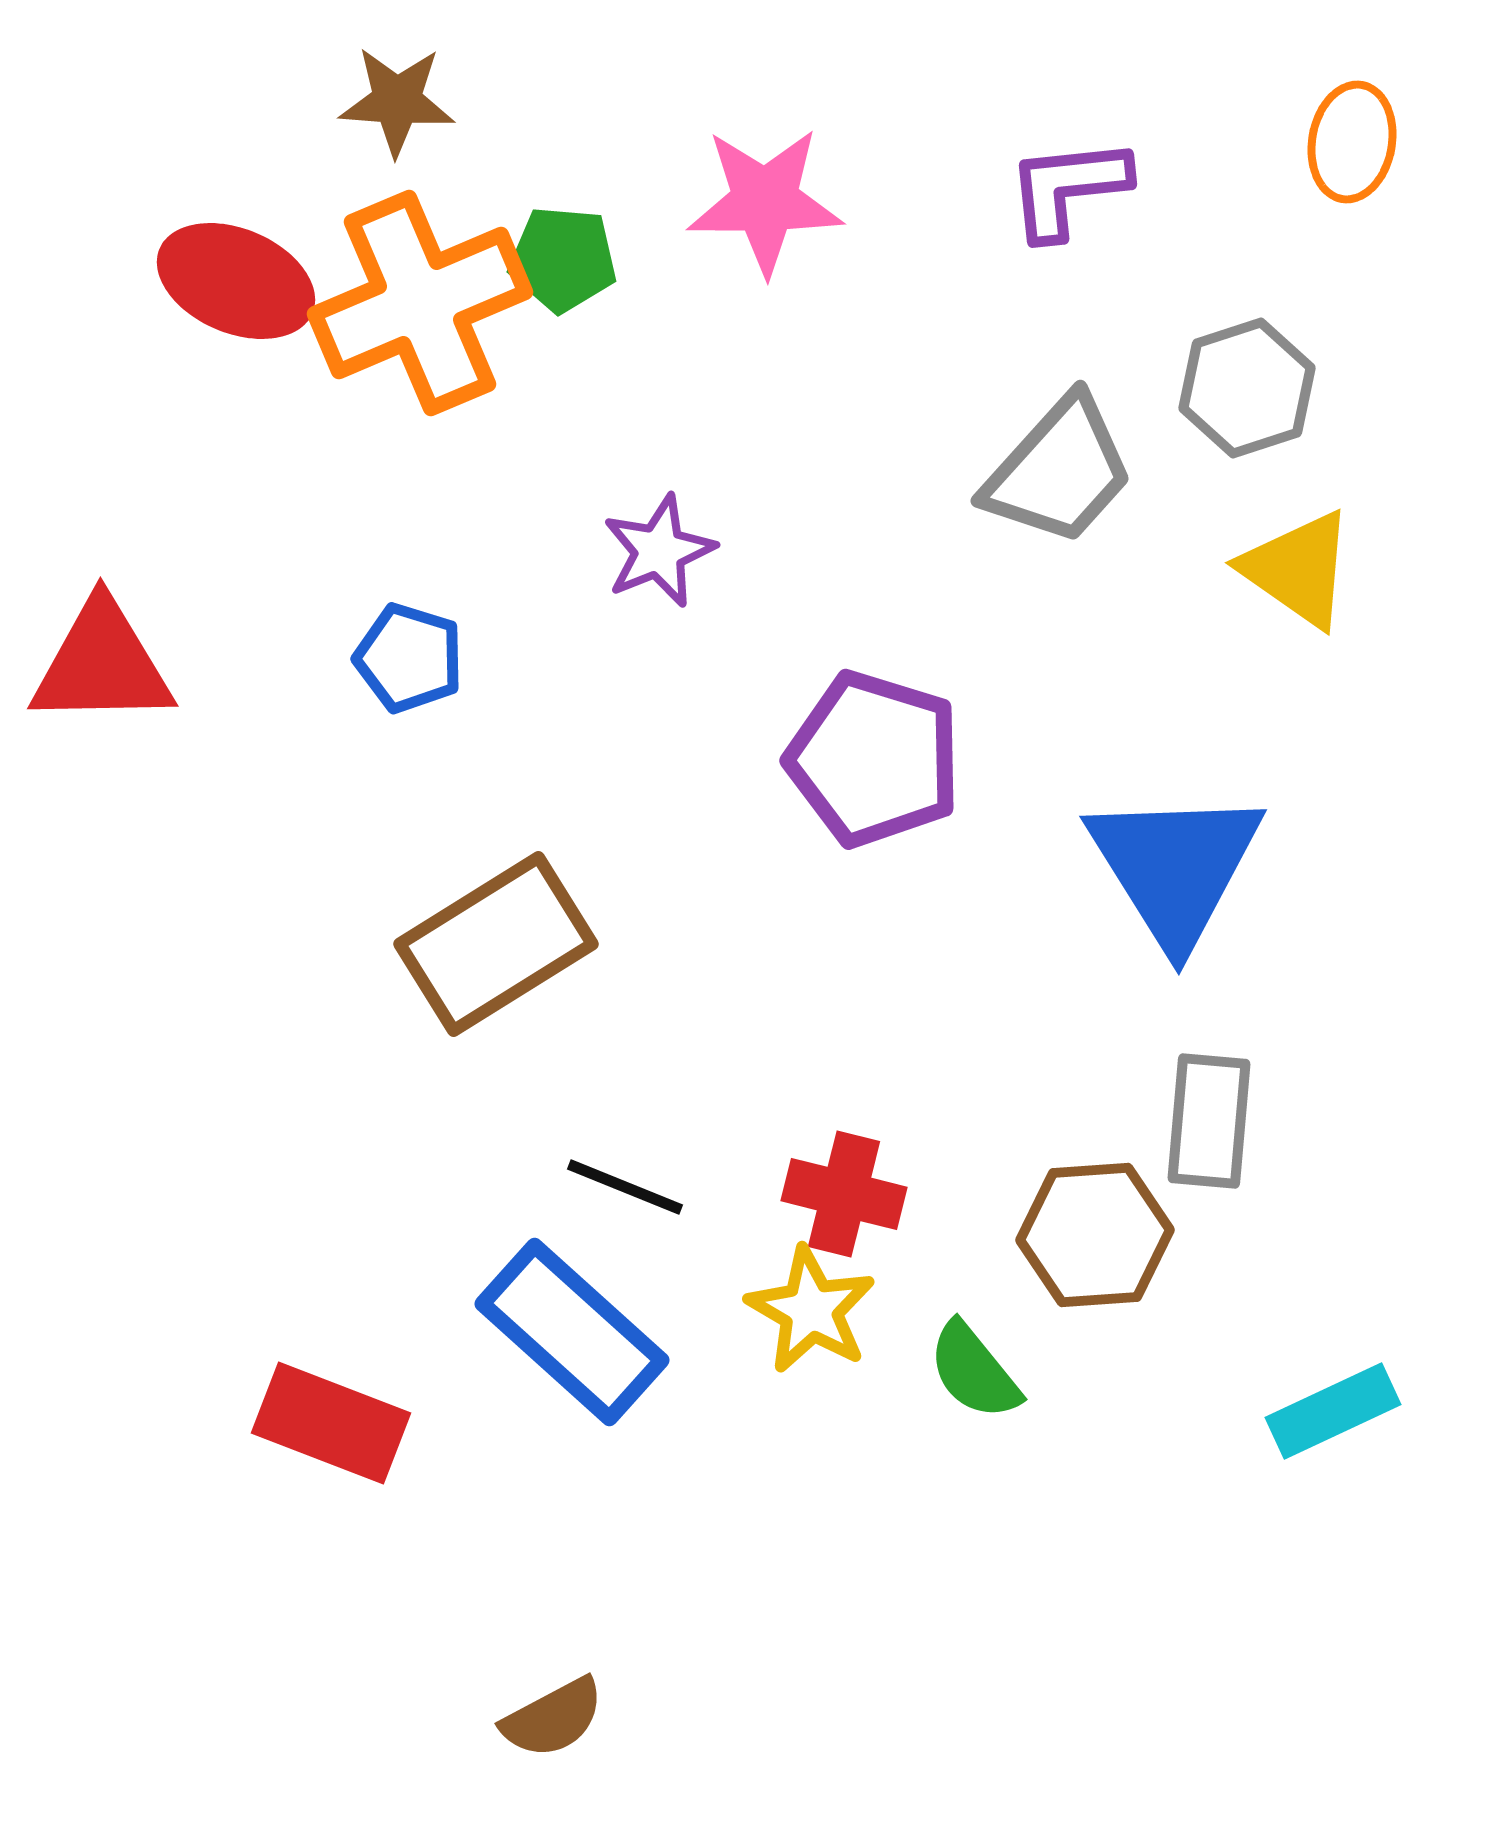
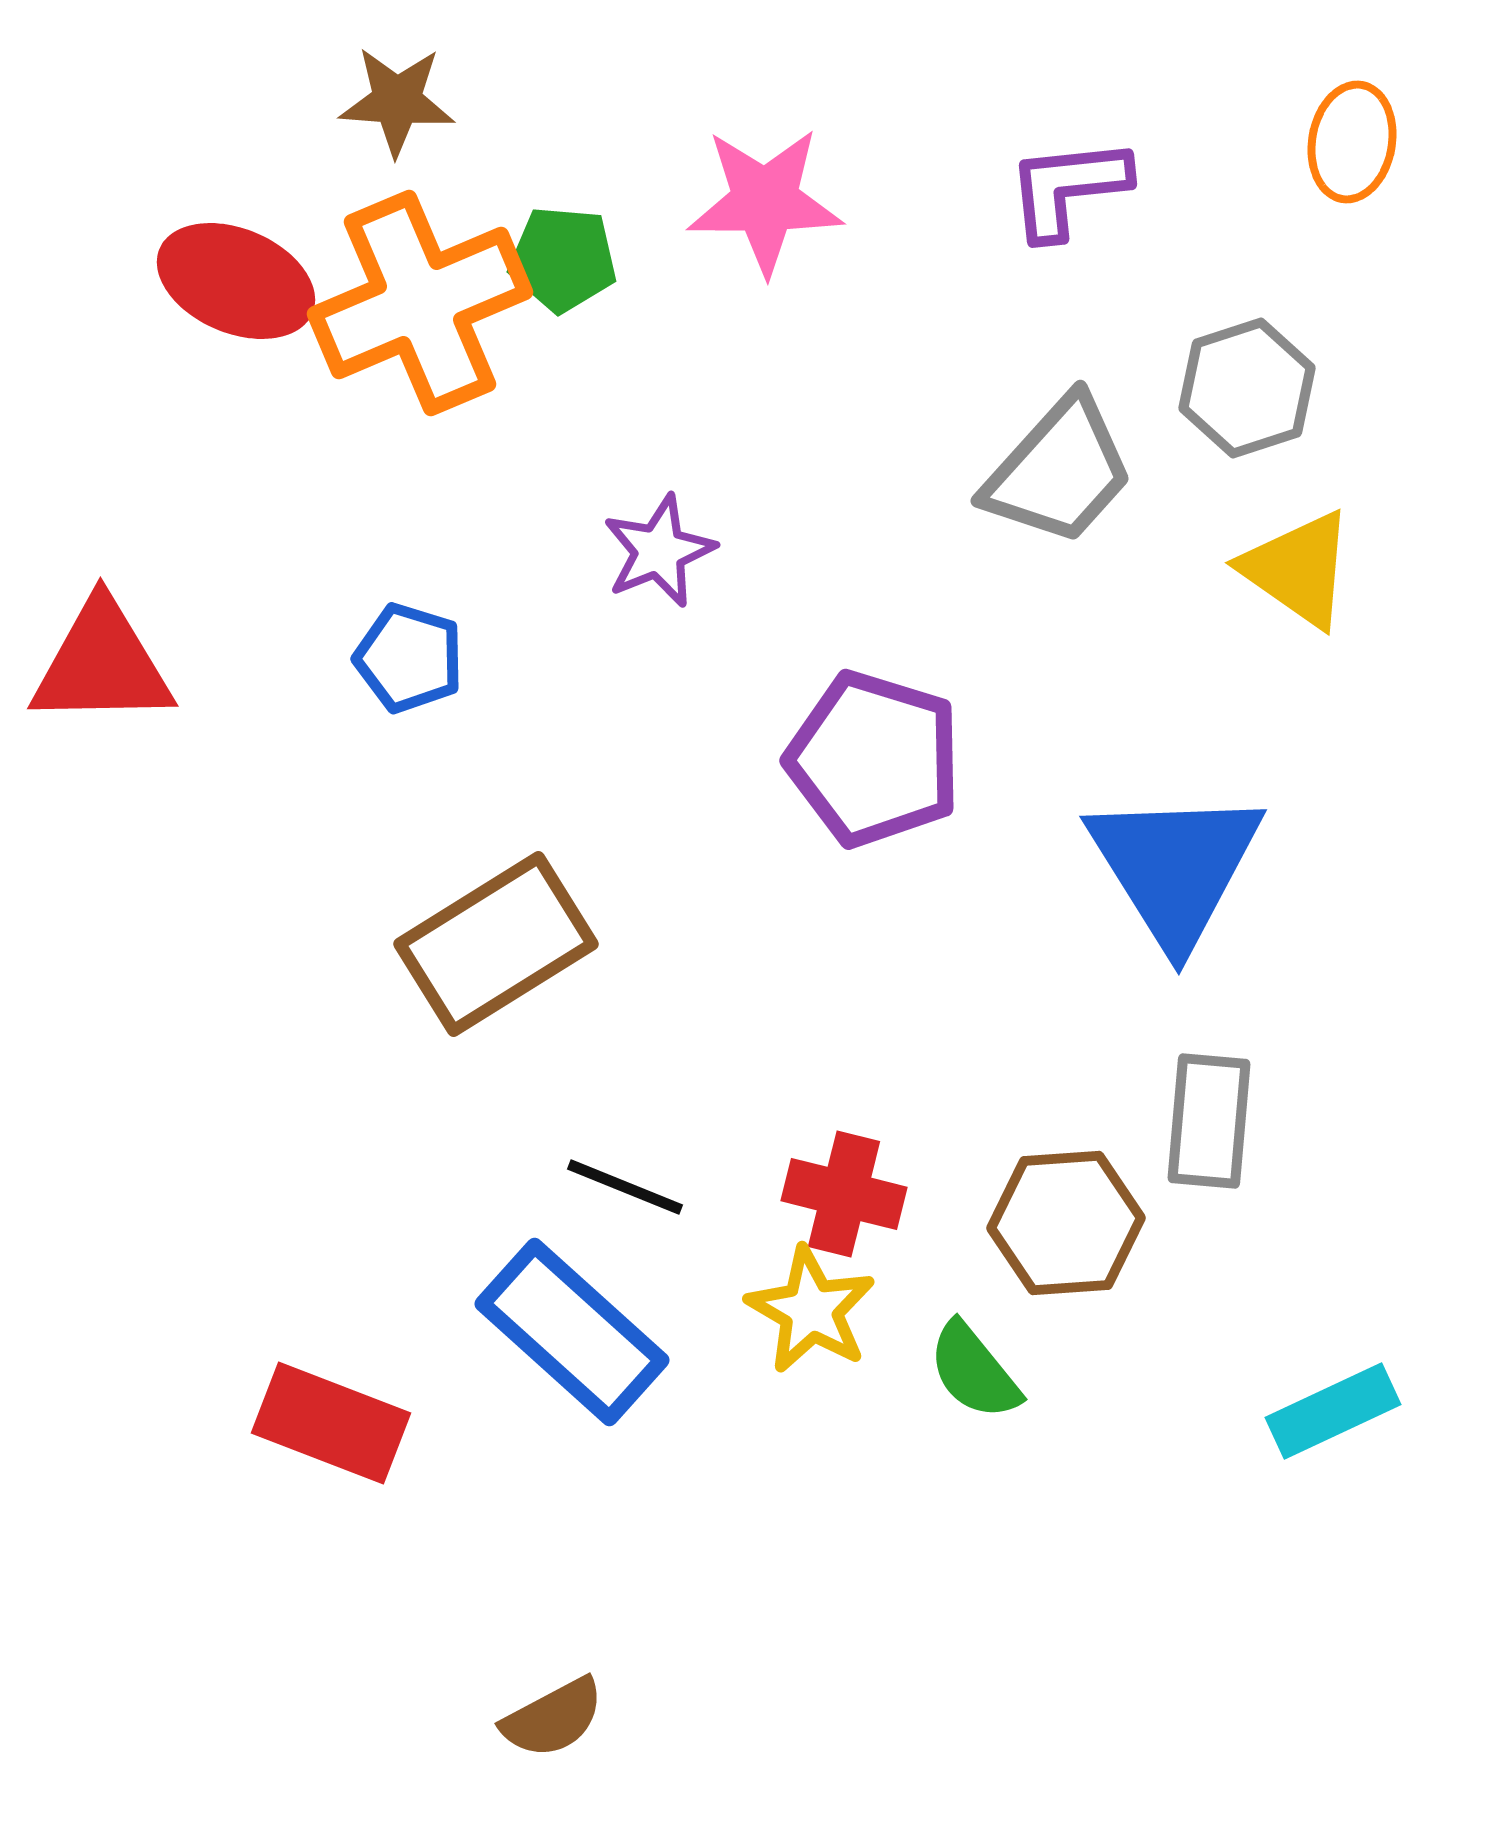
brown hexagon: moved 29 px left, 12 px up
